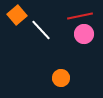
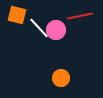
orange square: rotated 36 degrees counterclockwise
white line: moved 2 px left, 2 px up
pink circle: moved 28 px left, 4 px up
